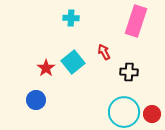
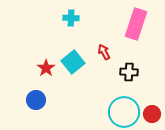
pink rectangle: moved 3 px down
